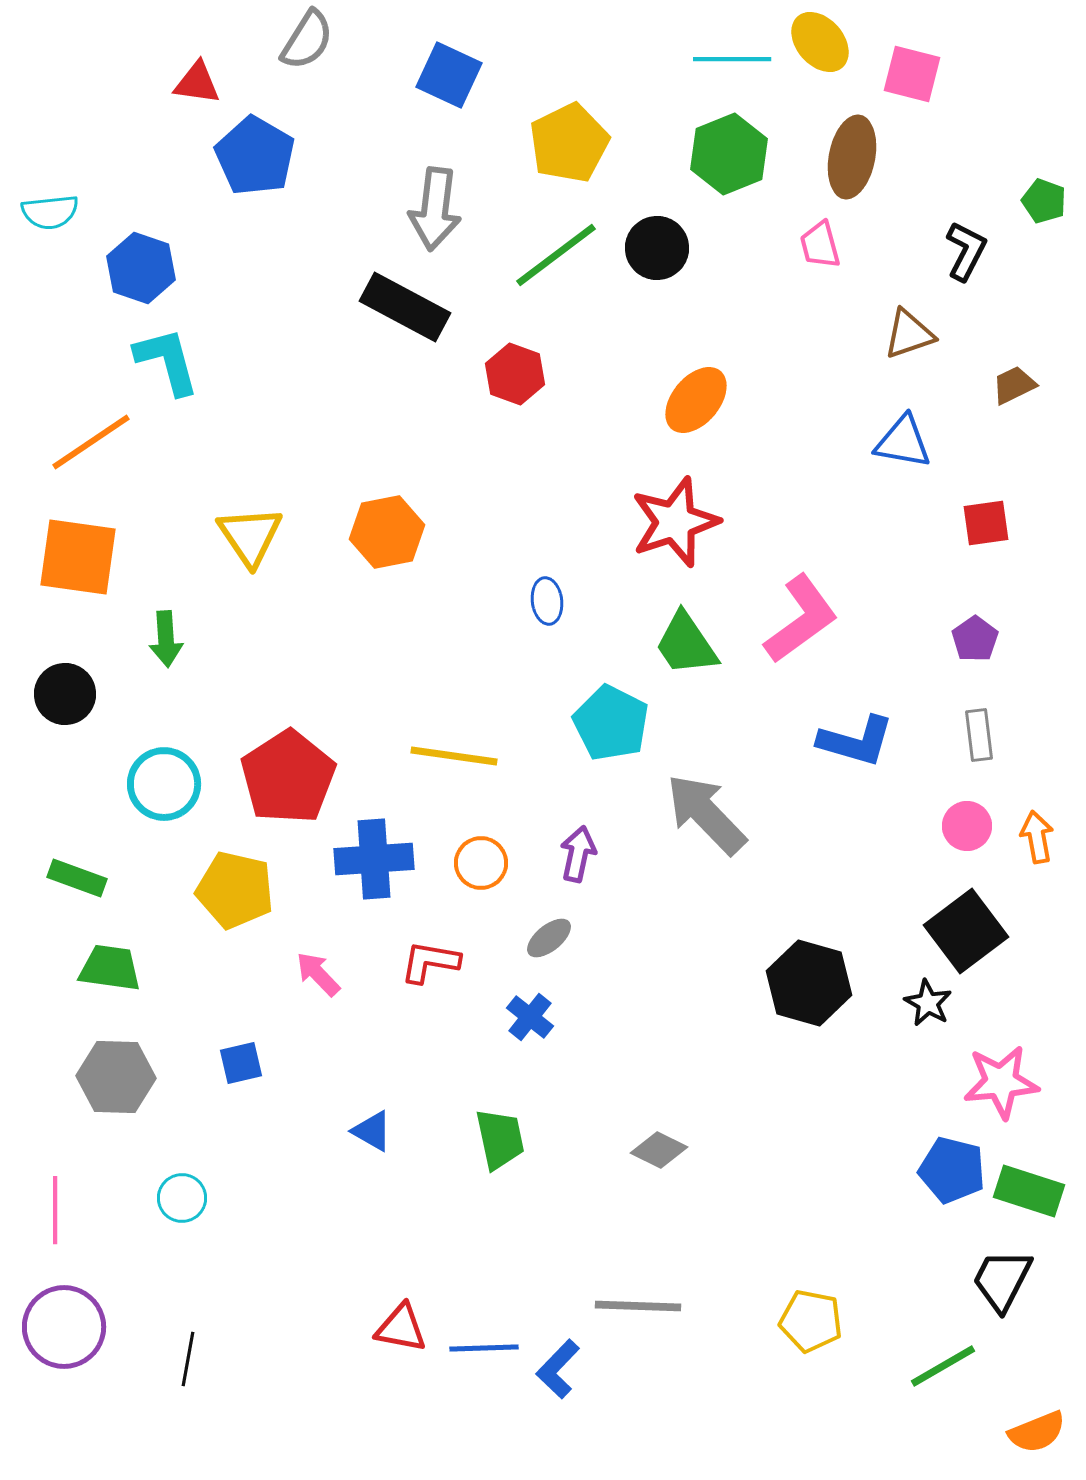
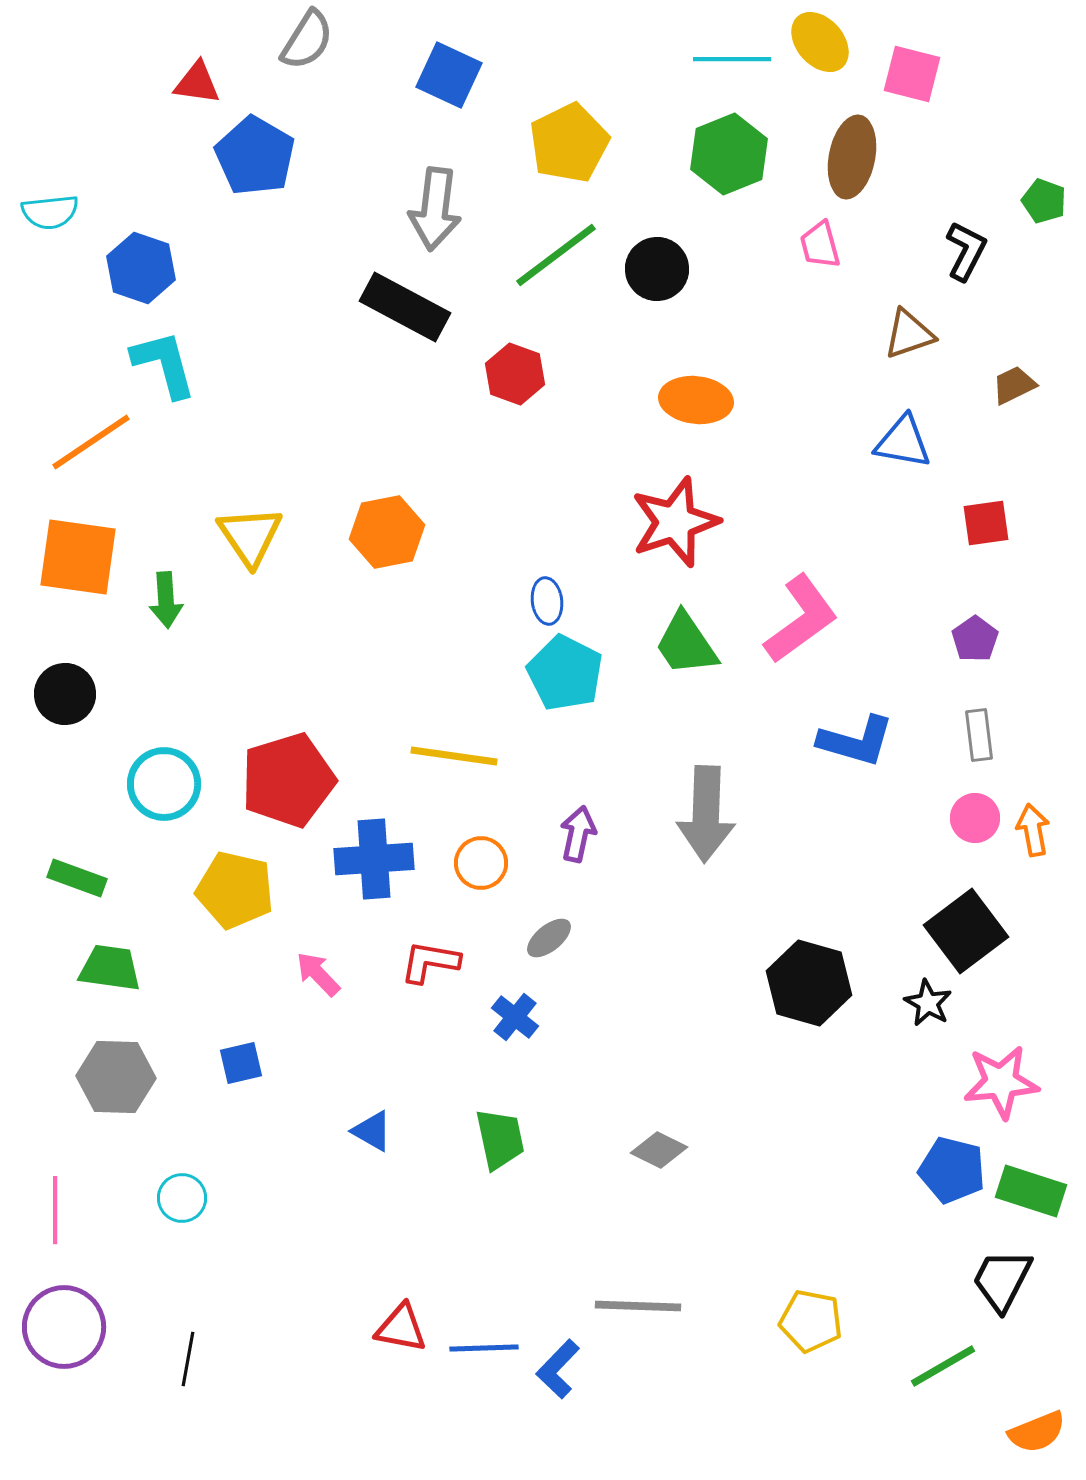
black circle at (657, 248): moved 21 px down
cyan L-shape at (167, 361): moved 3 px left, 3 px down
orange ellipse at (696, 400): rotated 56 degrees clockwise
green arrow at (166, 639): moved 39 px up
cyan pentagon at (611, 723): moved 46 px left, 50 px up
red pentagon at (288, 777): moved 3 px down; rotated 16 degrees clockwise
gray arrow at (706, 814): rotated 134 degrees counterclockwise
pink circle at (967, 826): moved 8 px right, 8 px up
orange arrow at (1037, 837): moved 4 px left, 7 px up
purple arrow at (578, 854): moved 20 px up
blue cross at (530, 1017): moved 15 px left
green rectangle at (1029, 1191): moved 2 px right
